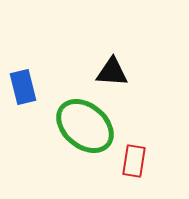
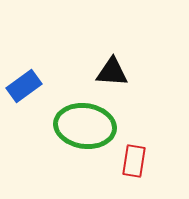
blue rectangle: moved 1 px right, 1 px up; rotated 68 degrees clockwise
green ellipse: rotated 32 degrees counterclockwise
